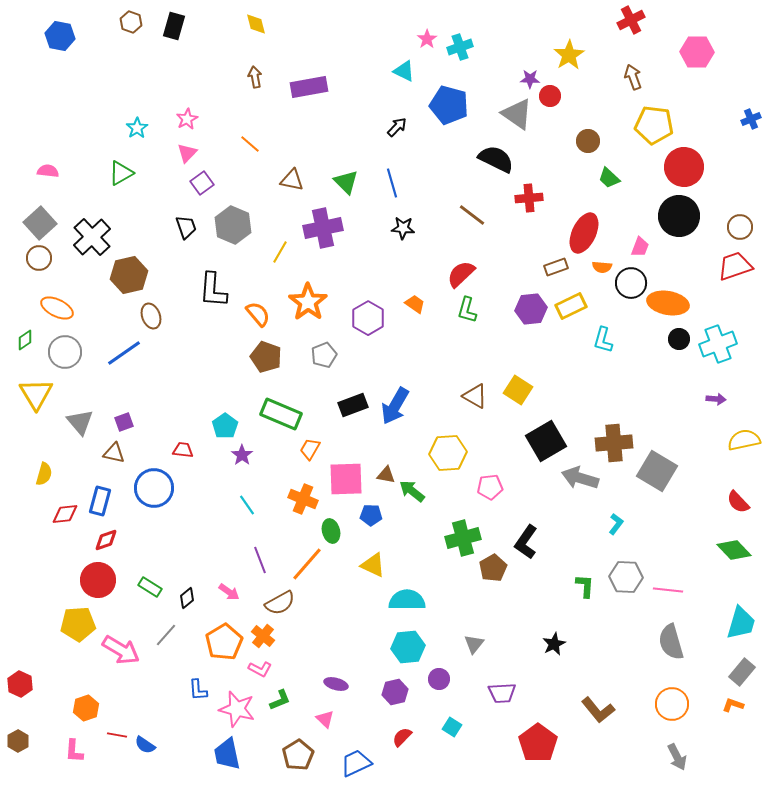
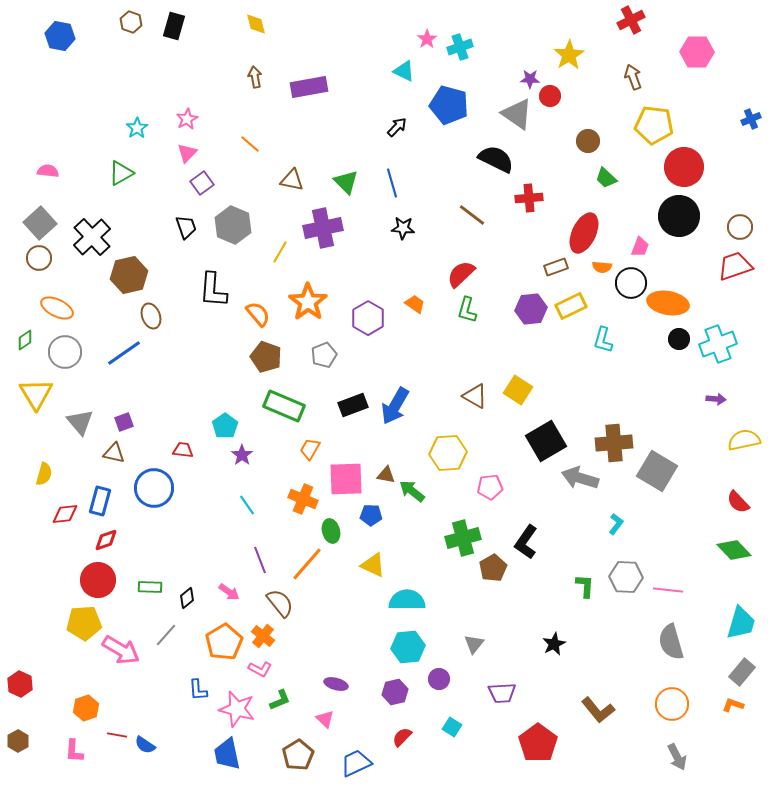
green trapezoid at (609, 178): moved 3 px left
green rectangle at (281, 414): moved 3 px right, 8 px up
green rectangle at (150, 587): rotated 30 degrees counterclockwise
brown semicircle at (280, 603): rotated 100 degrees counterclockwise
yellow pentagon at (78, 624): moved 6 px right, 1 px up
